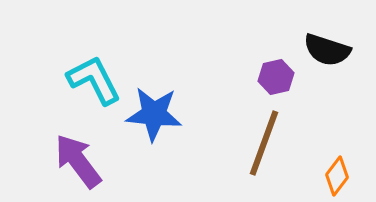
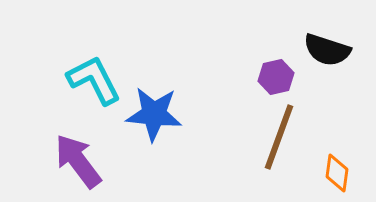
brown line: moved 15 px right, 6 px up
orange diamond: moved 3 px up; rotated 30 degrees counterclockwise
